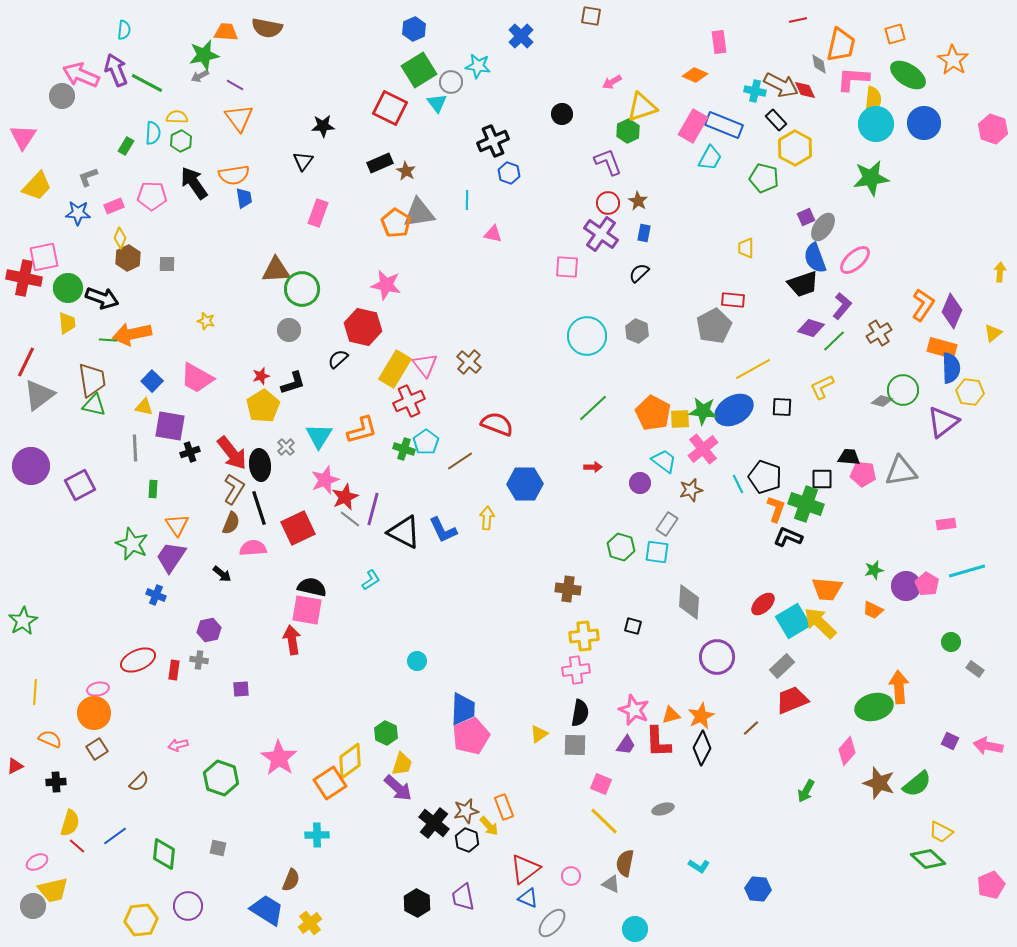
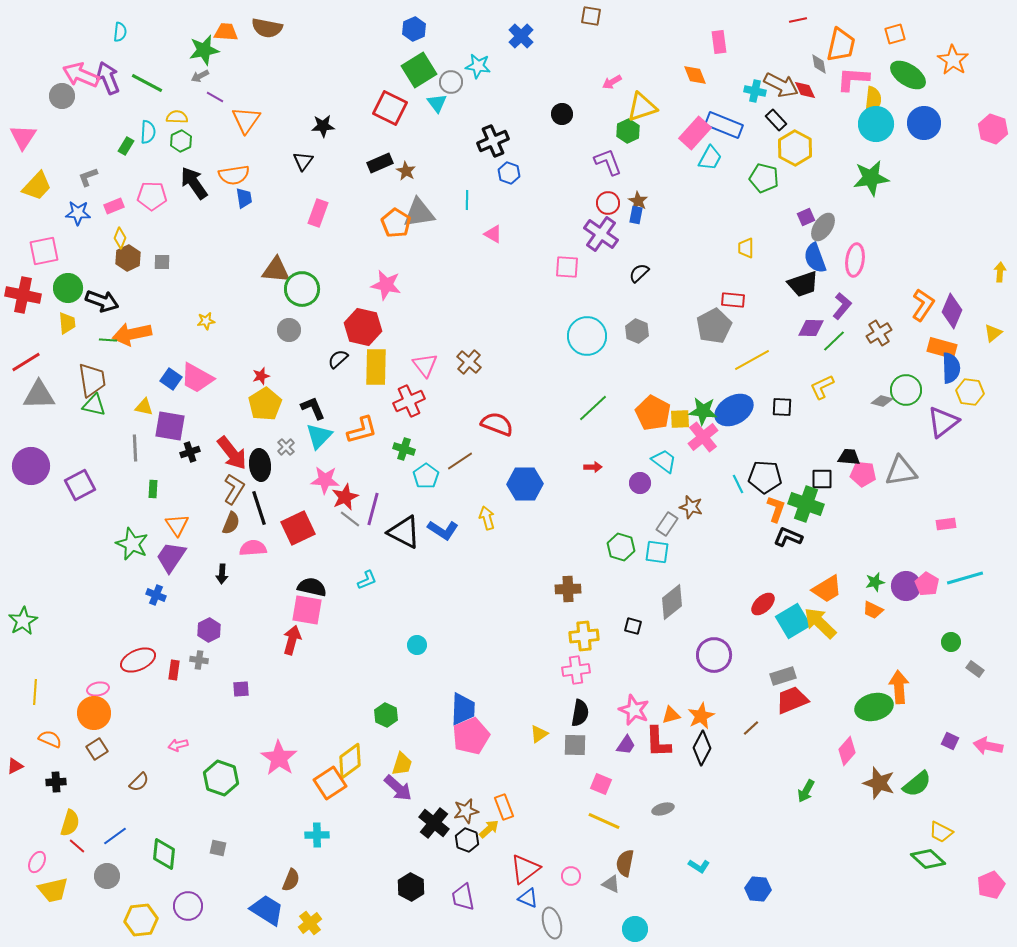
cyan semicircle at (124, 30): moved 4 px left, 2 px down
green star at (204, 55): moved 5 px up
purple arrow at (116, 70): moved 8 px left, 8 px down
orange diamond at (695, 75): rotated 45 degrees clockwise
purple line at (235, 85): moved 20 px left, 12 px down
orange triangle at (239, 118): moved 7 px right, 2 px down; rotated 12 degrees clockwise
pink rectangle at (693, 126): moved 2 px right, 7 px down; rotated 12 degrees clockwise
cyan semicircle at (153, 133): moved 5 px left, 1 px up
blue rectangle at (644, 233): moved 8 px left, 18 px up
pink triangle at (493, 234): rotated 18 degrees clockwise
pink square at (44, 257): moved 6 px up
pink ellipse at (855, 260): rotated 40 degrees counterclockwise
gray square at (167, 264): moved 5 px left, 2 px up
brown triangle at (276, 270): rotated 8 degrees clockwise
red cross at (24, 278): moved 1 px left, 17 px down
black arrow at (102, 298): moved 3 px down
yellow star at (206, 321): rotated 24 degrees counterclockwise
purple diamond at (811, 328): rotated 16 degrees counterclockwise
red line at (26, 362): rotated 32 degrees clockwise
yellow rectangle at (395, 369): moved 19 px left, 2 px up; rotated 30 degrees counterclockwise
yellow line at (753, 369): moved 1 px left, 9 px up
blue square at (152, 381): moved 19 px right, 2 px up; rotated 10 degrees counterclockwise
black L-shape at (293, 383): moved 20 px right, 25 px down; rotated 96 degrees counterclockwise
green circle at (903, 390): moved 3 px right
gray triangle at (39, 395): rotated 36 degrees clockwise
yellow pentagon at (263, 406): moved 2 px right, 2 px up
cyan triangle at (319, 436): rotated 12 degrees clockwise
cyan pentagon at (426, 442): moved 34 px down
pink cross at (703, 449): moved 12 px up
black pentagon at (765, 477): rotated 16 degrees counterclockwise
pink star at (325, 480): rotated 24 degrees clockwise
brown star at (691, 490): moved 17 px down; rotated 30 degrees clockwise
yellow arrow at (487, 518): rotated 20 degrees counterclockwise
blue L-shape at (443, 530): rotated 32 degrees counterclockwise
green star at (874, 570): moved 1 px right, 12 px down
cyan line at (967, 571): moved 2 px left, 7 px down
black arrow at (222, 574): rotated 54 degrees clockwise
cyan L-shape at (371, 580): moved 4 px left; rotated 10 degrees clockwise
brown cross at (568, 589): rotated 10 degrees counterclockwise
orange trapezoid at (827, 589): rotated 36 degrees counterclockwise
gray diamond at (689, 602): moved 17 px left; rotated 48 degrees clockwise
purple hexagon at (209, 630): rotated 15 degrees counterclockwise
red arrow at (292, 640): rotated 24 degrees clockwise
purple circle at (717, 657): moved 3 px left, 2 px up
cyan circle at (417, 661): moved 16 px up
gray rectangle at (782, 666): moved 1 px right, 10 px down; rotated 25 degrees clockwise
green hexagon at (386, 733): moved 18 px up
yellow line at (604, 821): rotated 20 degrees counterclockwise
yellow arrow at (489, 826): moved 3 px down; rotated 90 degrees counterclockwise
pink ellipse at (37, 862): rotated 35 degrees counterclockwise
black hexagon at (417, 903): moved 6 px left, 16 px up
gray circle at (33, 906): moved 74 px right, 30 px up
gray ellipse at (552, 923): rotated 56 degrees counterclockwise
